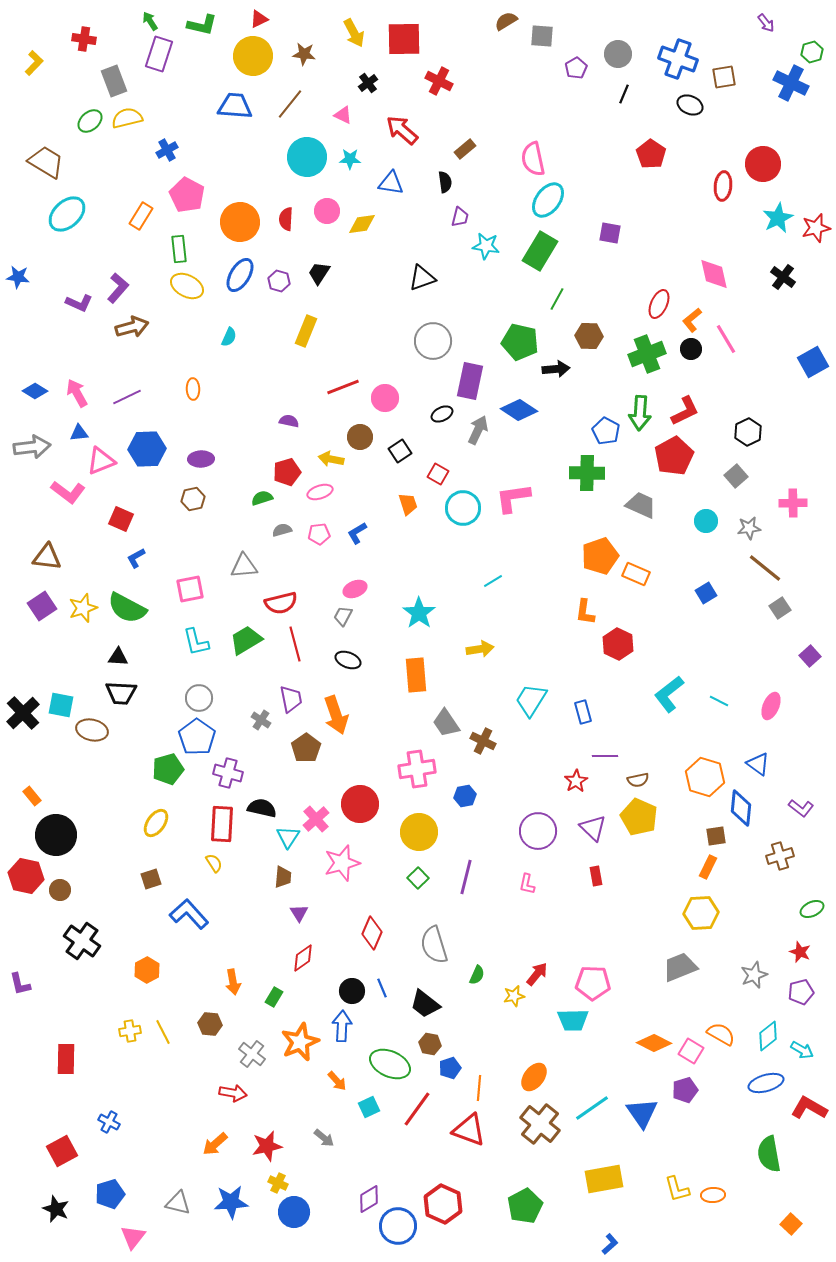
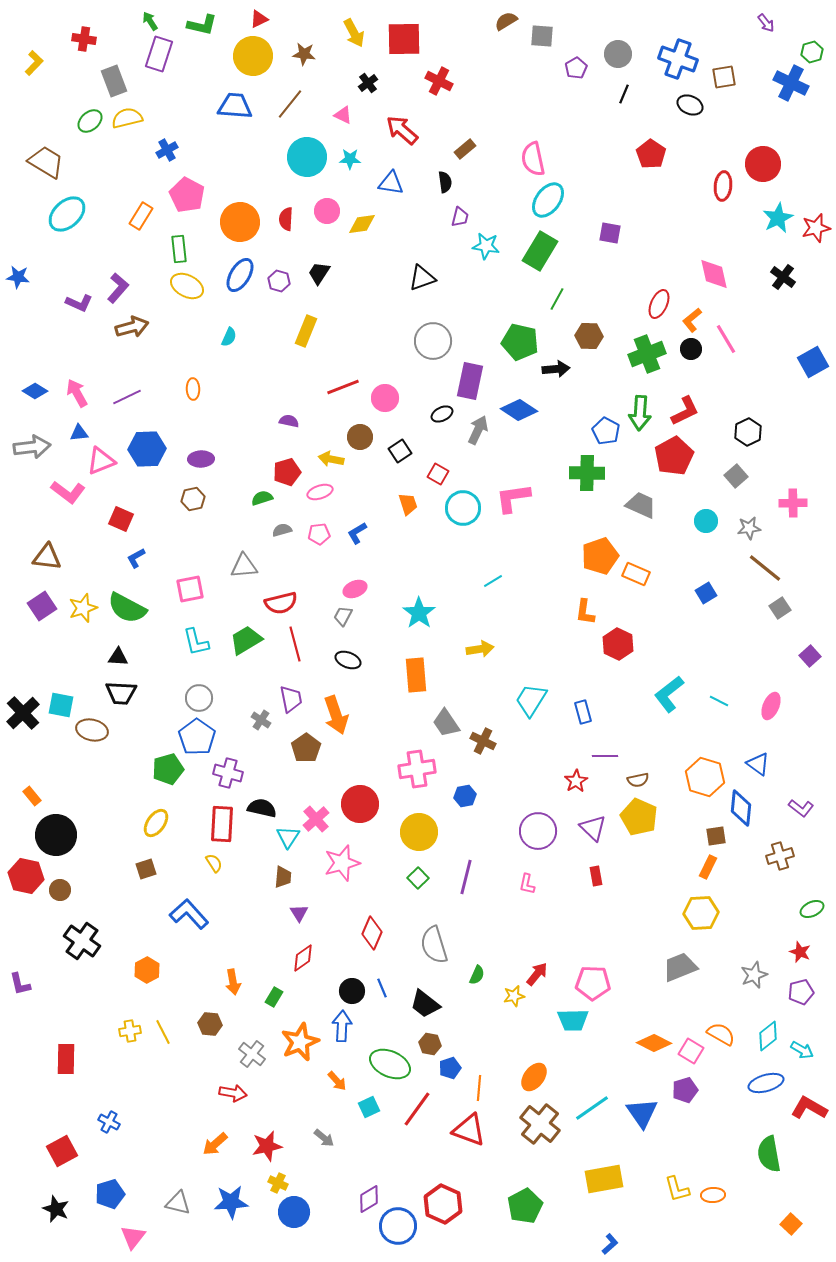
brown square at (151, 879): moved 5 px left, 10 px up
